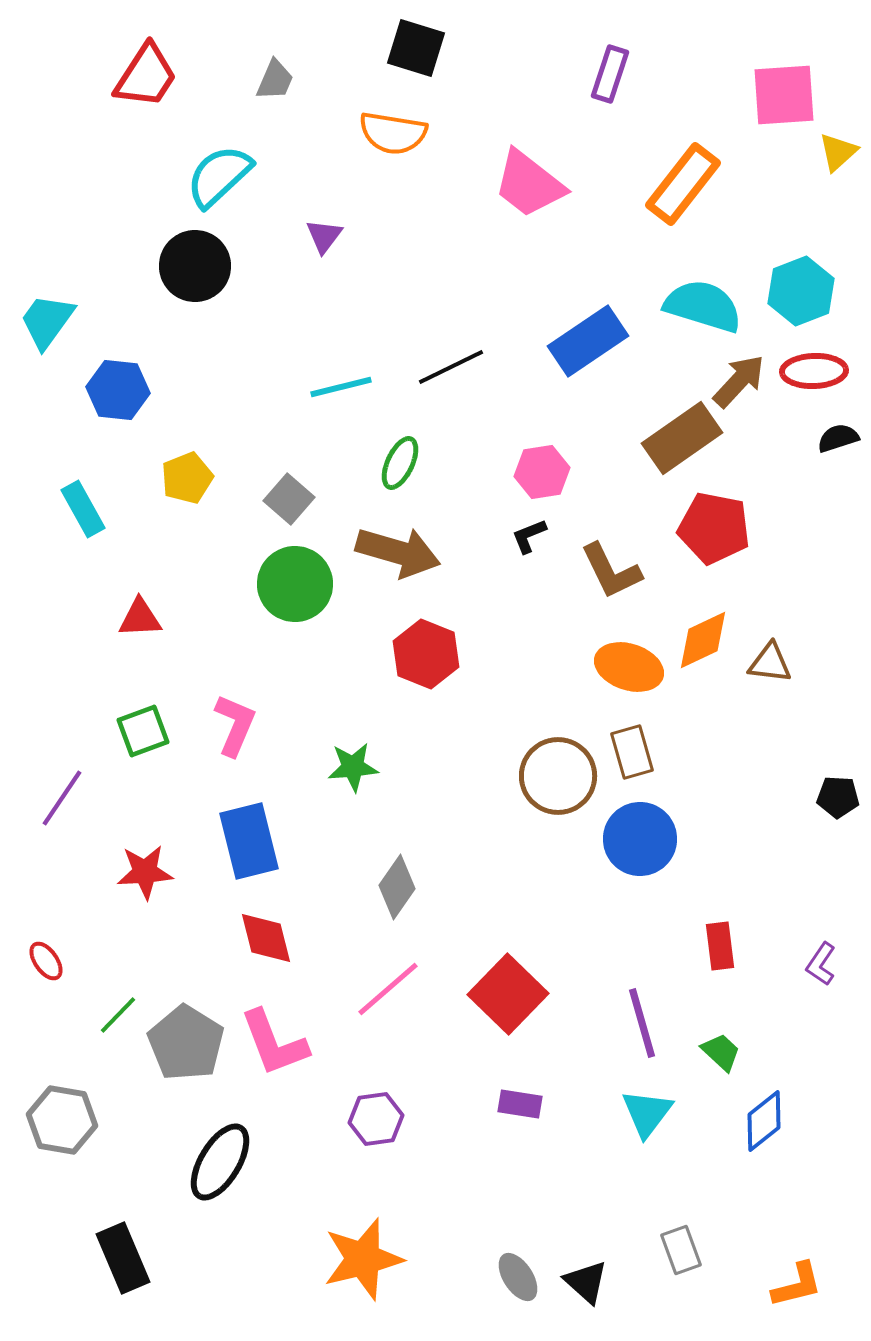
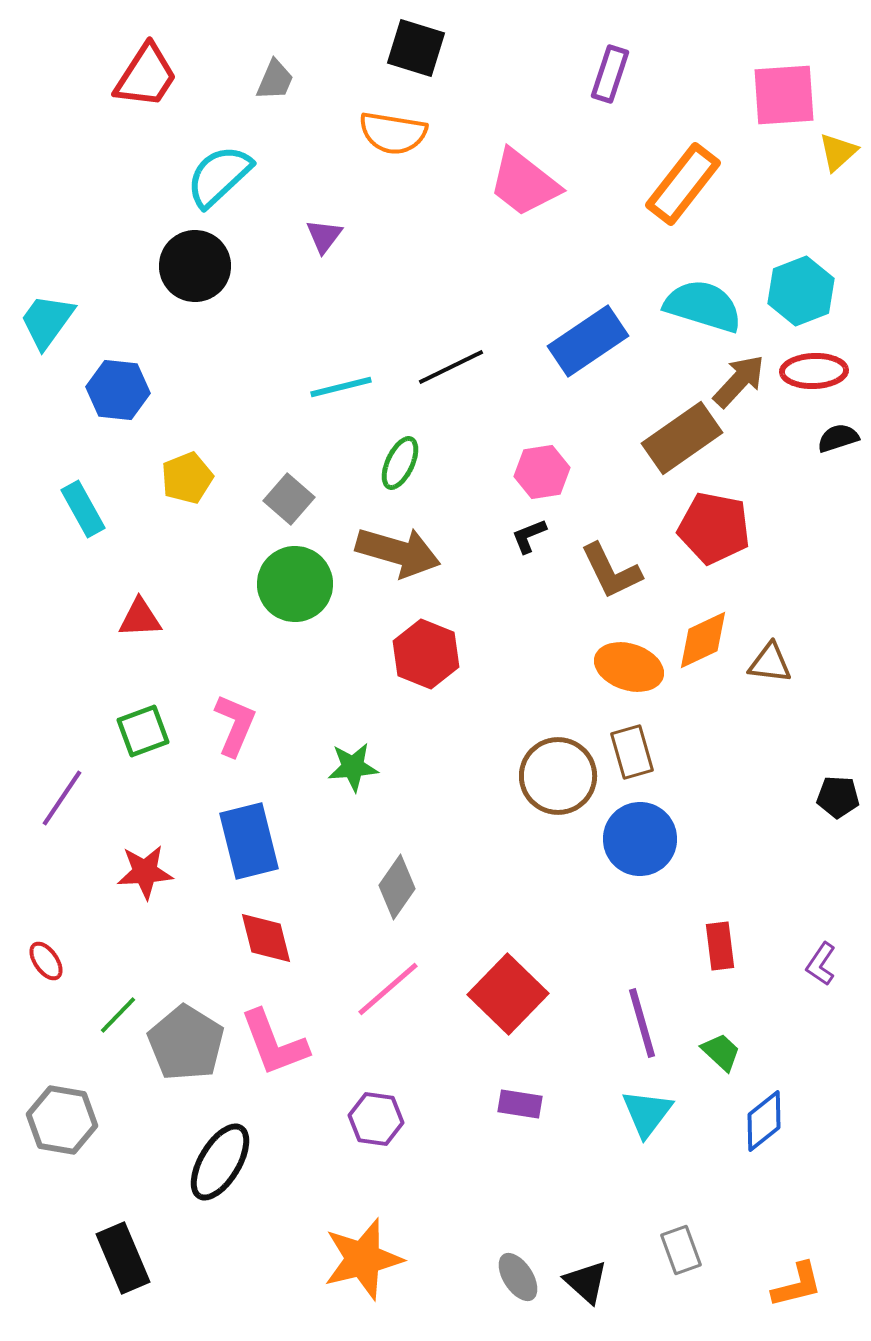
pink trapezoid at (529, 184): moved 5 px left, 1 px up
purple hexagon at (376, 1119): rotated 16 degrees clockwise
